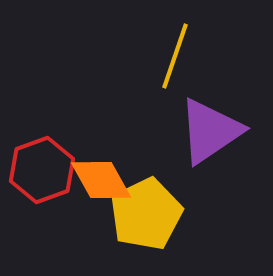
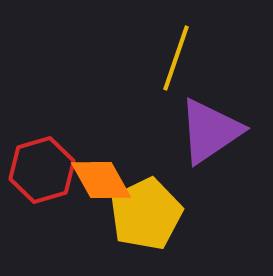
yellow line: moved 1 px right, 2 px down
red hexagon: rotated 4 degrees clockwise
